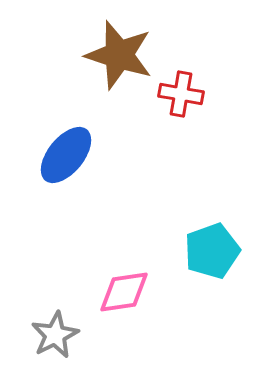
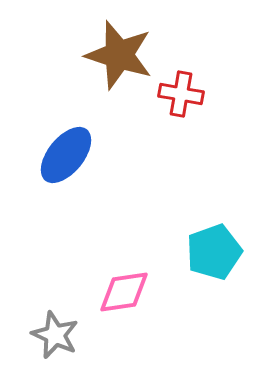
cyan pentagon: moved 2 px right, 1 px down
gray star: rotated 21 degrees counterclockwise
